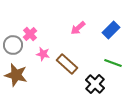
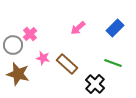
blue rectangle: moved 4 px right, 2 px up
pink star: moved 4 px down
brown star: moved 2 px right, 1 px up
